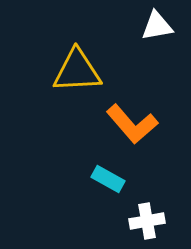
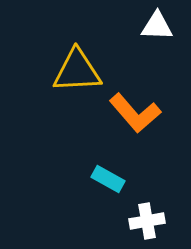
white triangle: rotated 12 degrees clockwise
orange L-shape: moved 3 px right, 11 px up
